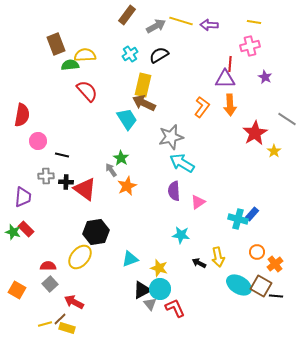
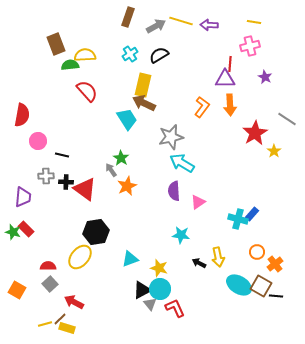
brown rectangle at (127, 15): moved 1 px right, 2 px down; rotated 18 degrees counterclockwise
